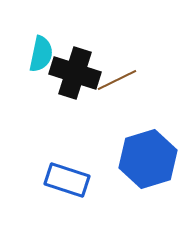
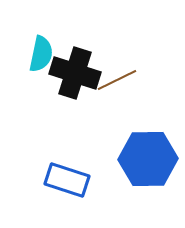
blue hexagon: rotated 16 degrees clockwise
